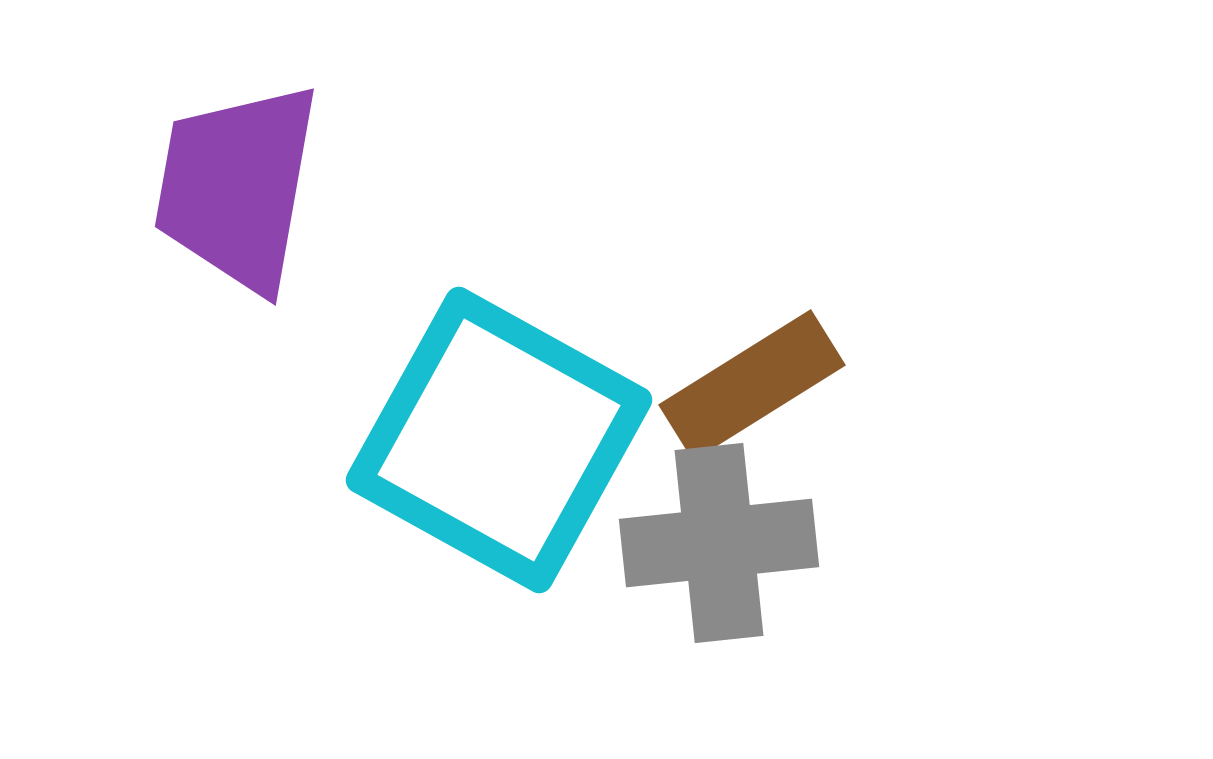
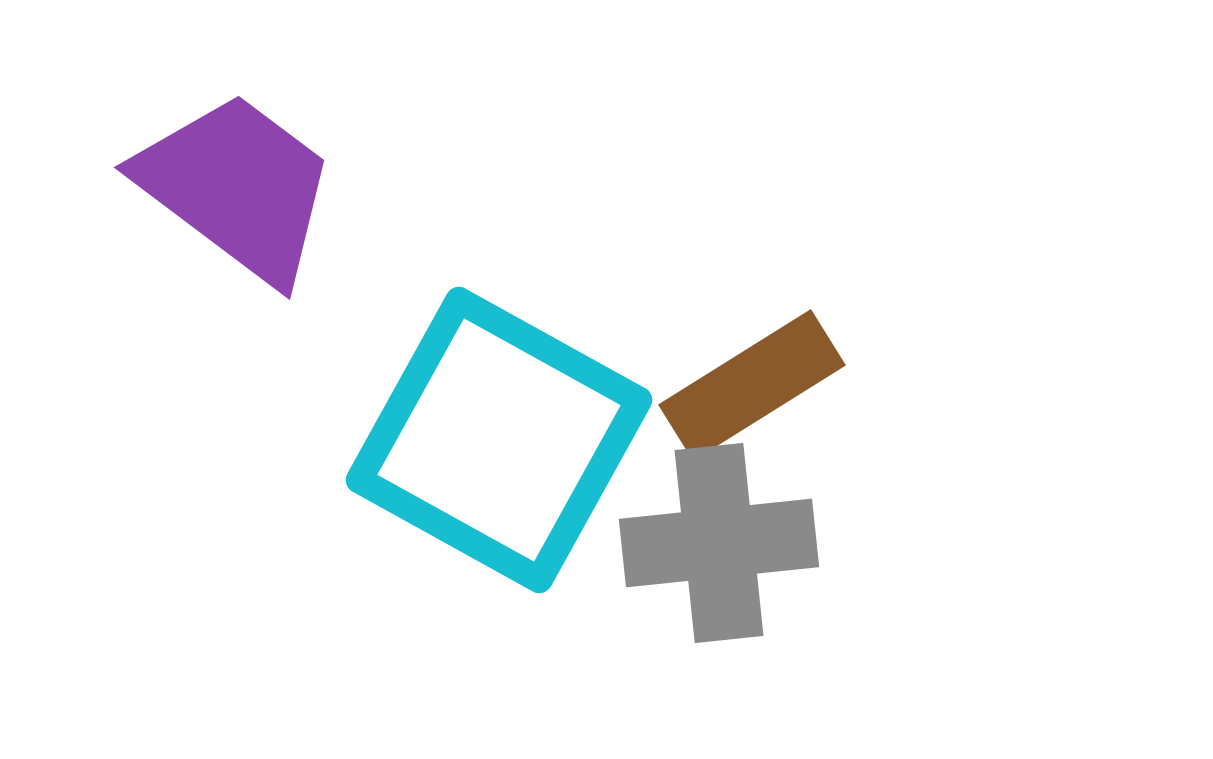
purple trapezoid: rotated 117 degrees clockwise
